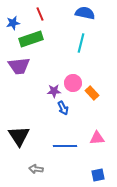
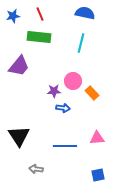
blue star: moved 7 px up
green rectangle: moved 8 px right, 2 px up; rotated 25 degrees clockwise
purple trapezoid: rotated 45 degrees counterclockwise
pink circle: moved 2 px up
blue arrow: rotated 56 degrees counterclockwise
